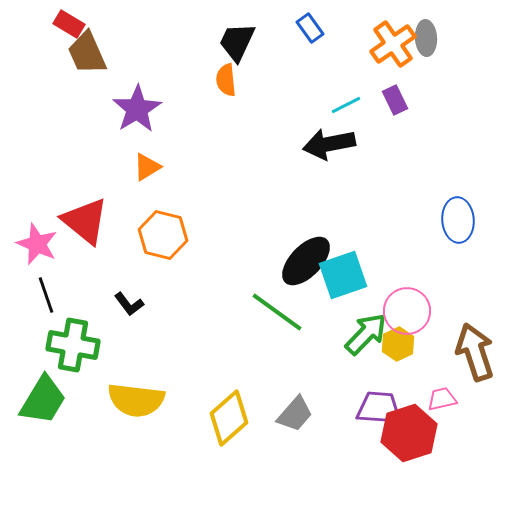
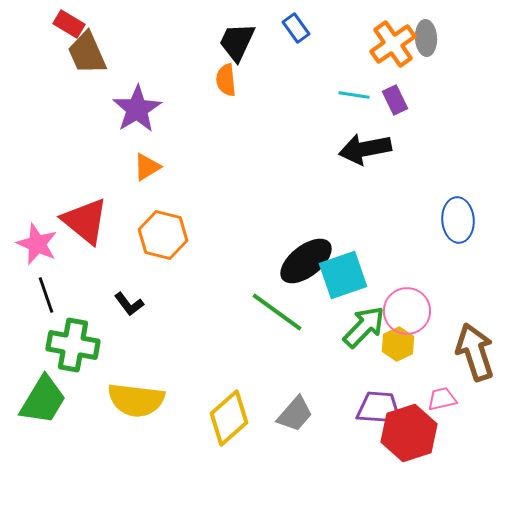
blue rectangle: moved 14 px left
cyan line: moved 8 px right, 10 px up; rotated 36 degrees clockwise
black arrow: moved 36 px right, 5 px down
black ellipse: rotated 8 degrees clockwise
green arrow: moved 2 px left, 7 px up
